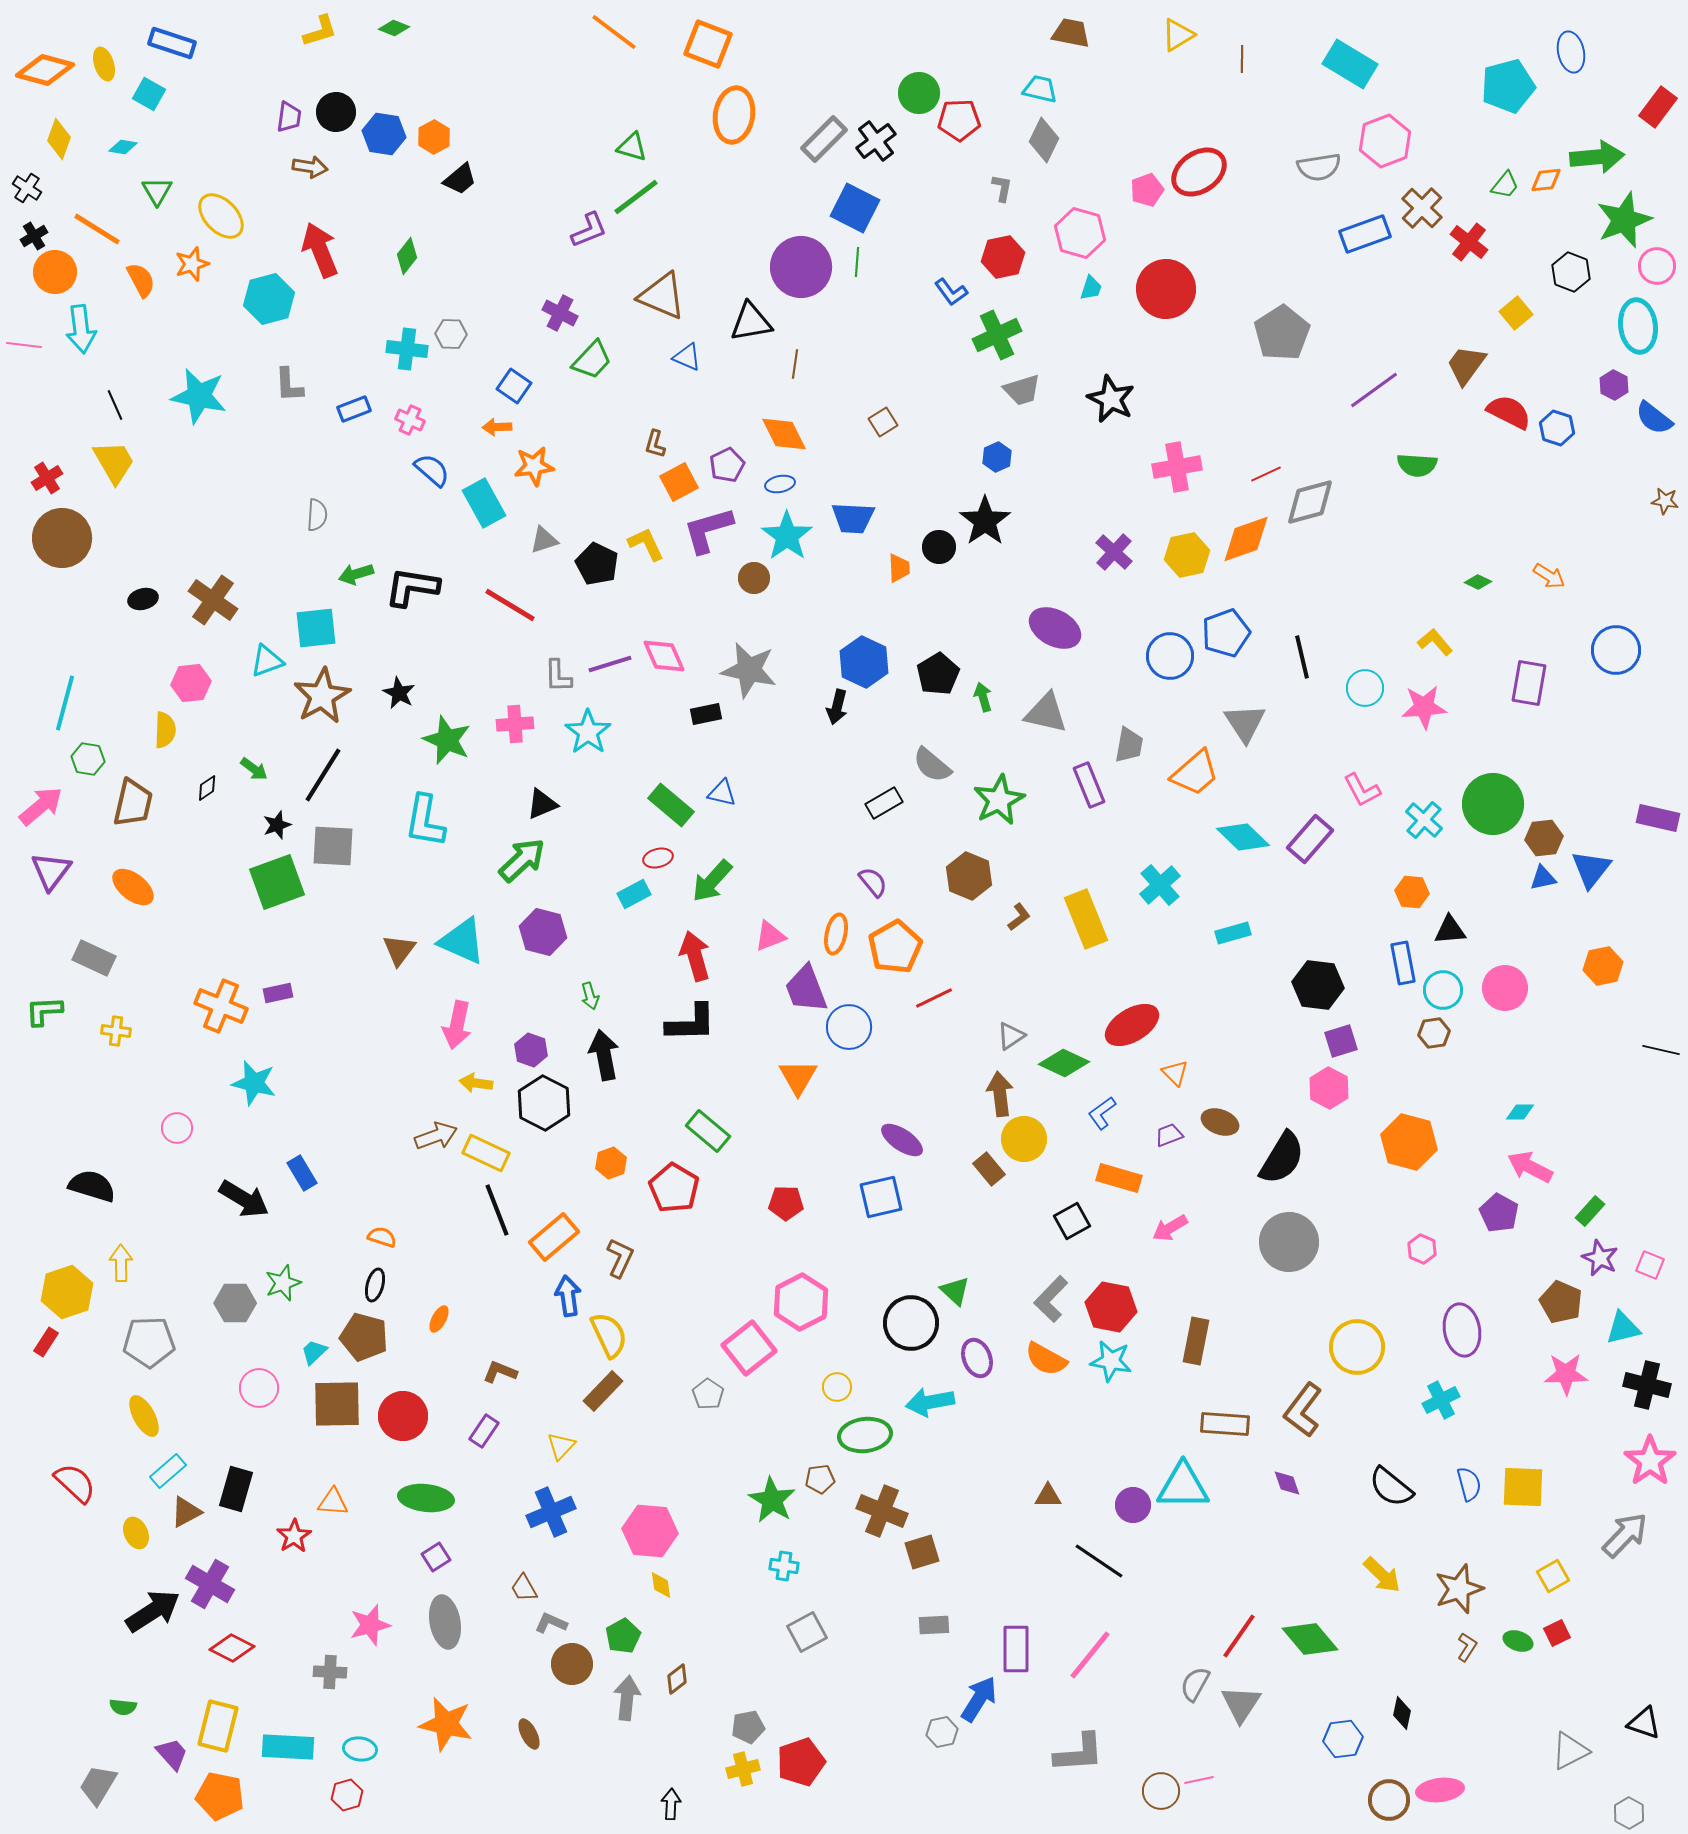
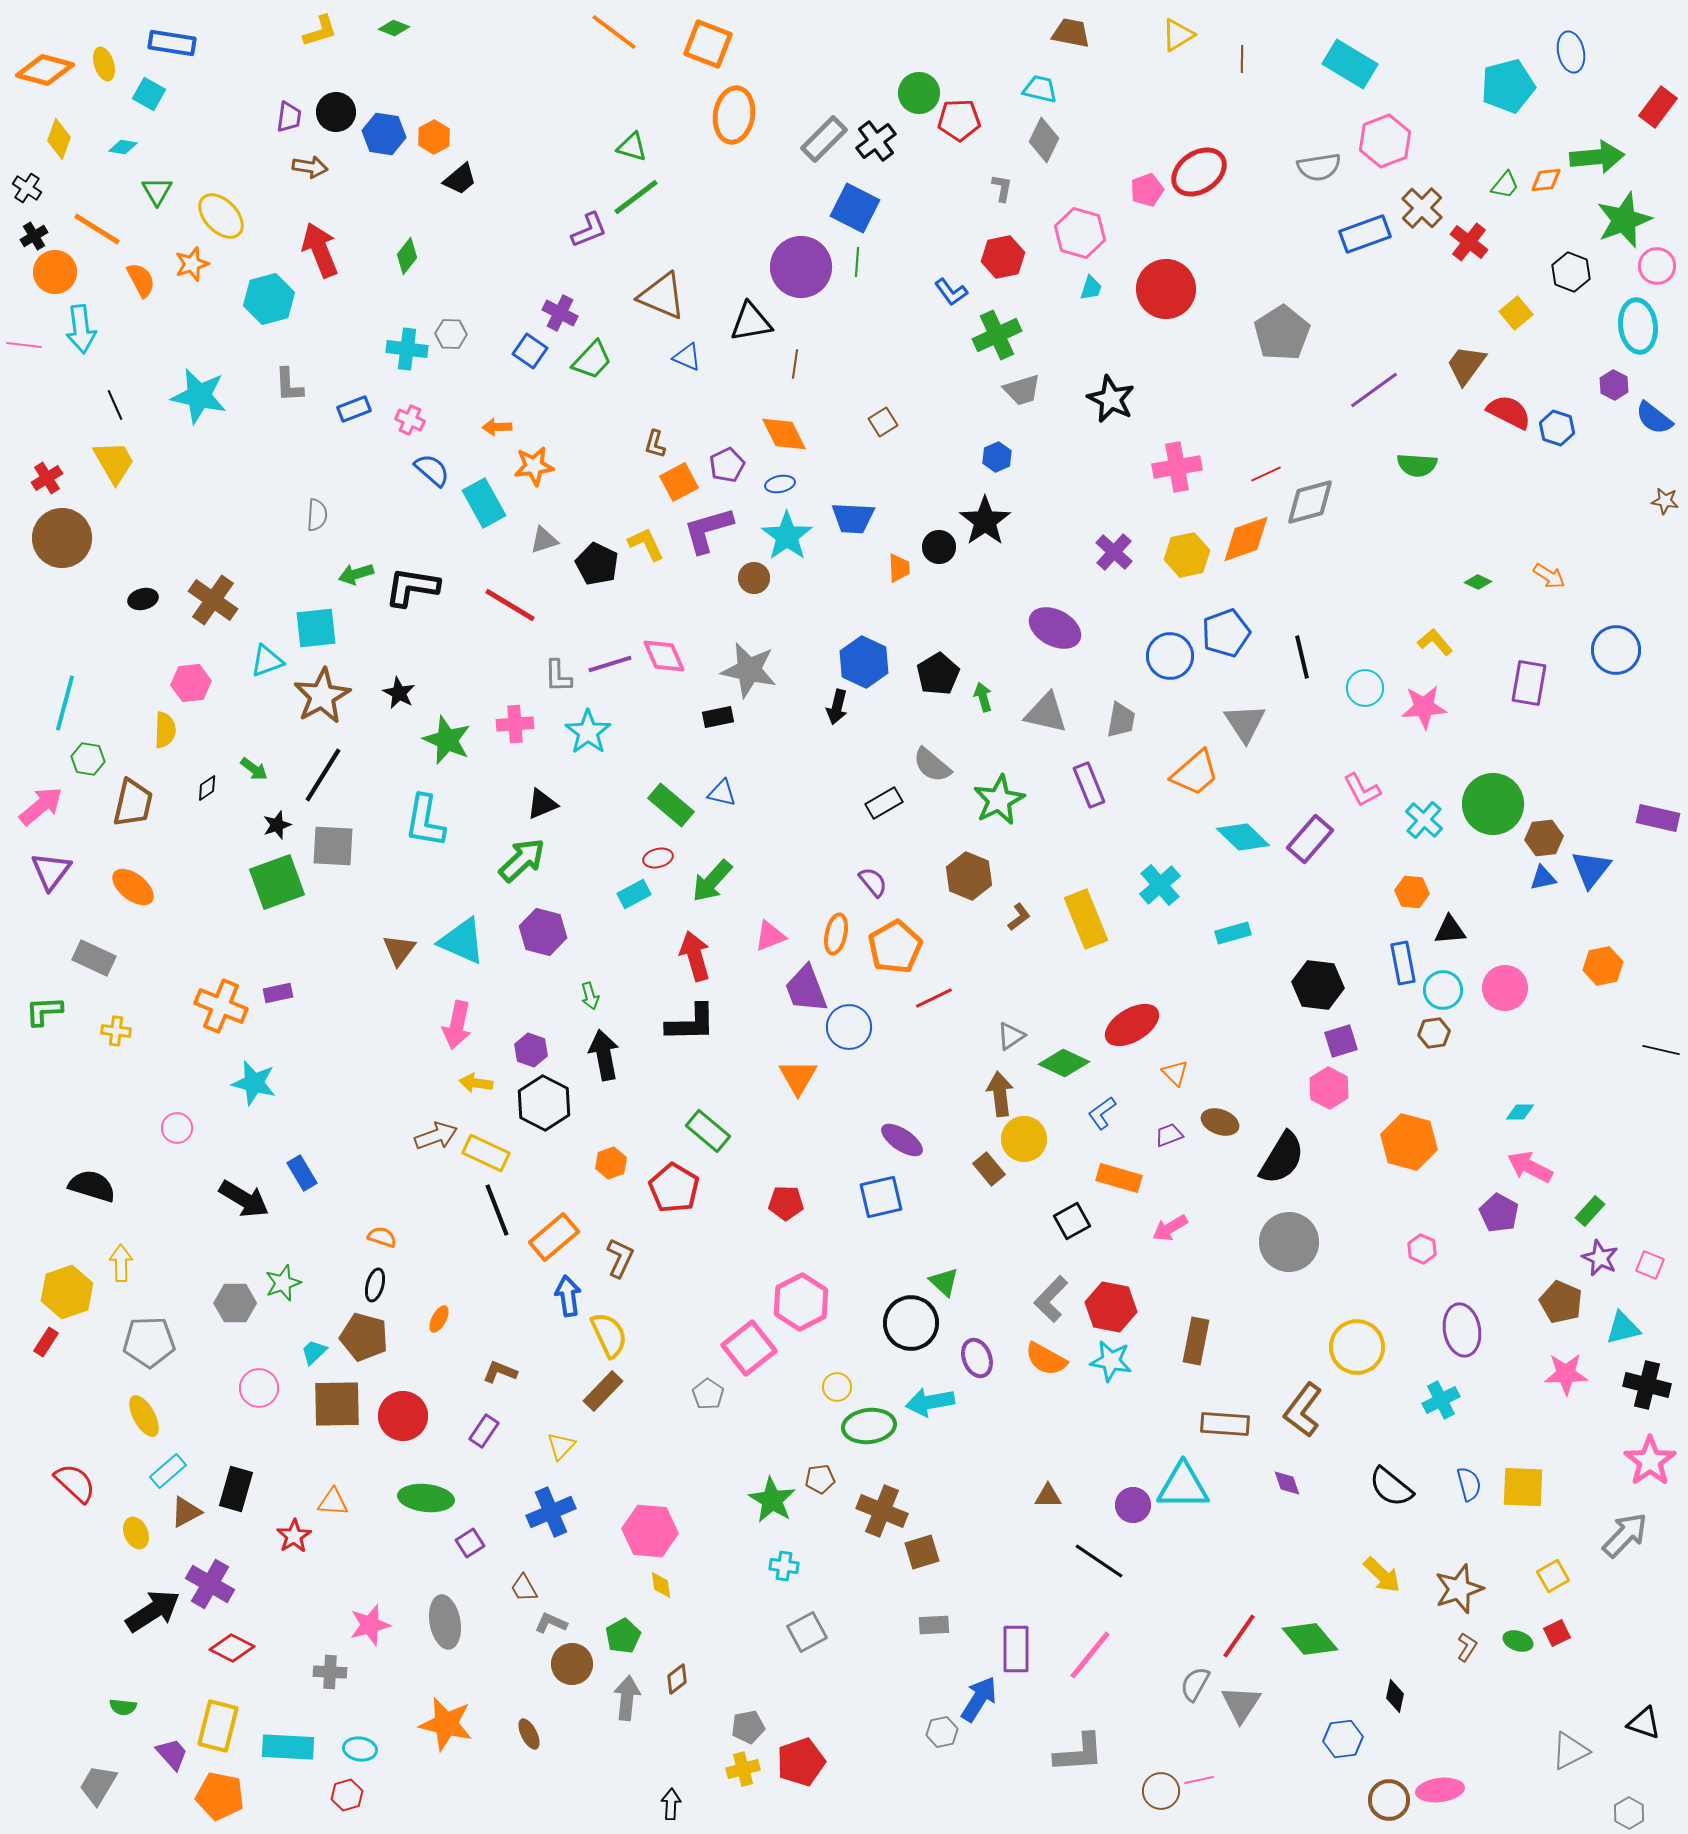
blue rectangle at (172, 43): rotated 9 degrees counterclockwise
blue square at (514, 386): moved 16 px right, 35 px up
black rectangle at (706, 714): moved 12 px right, 3 px down
gray trapezoid at (1129, 745): moved 8 px left, 25 px up
green triangle at (955, 1291): moved 11 px left, 9 px up
green ellipse at (865, 1435): moved 4 px right, 9 px up
purple square at (436, 1557): moved 34 px right, 14 px up
black diamond at (1402, 1713): moved 7 px left, 17 px up
